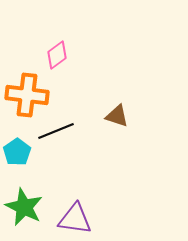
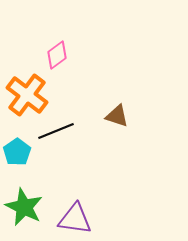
orange cross: rotated 30 degrees clockwise
